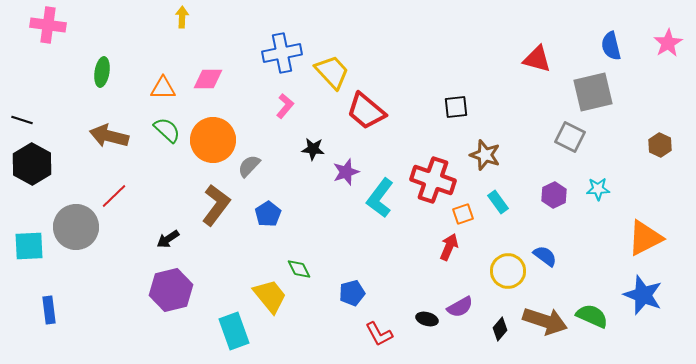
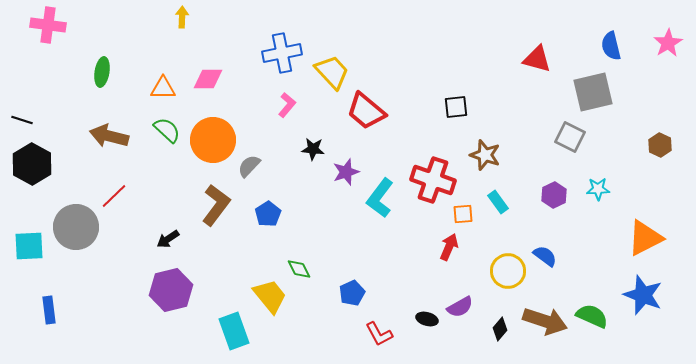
pink L-shape at (285, 106): moved 2 px right, 1 px up
orange square at (463, 214): rotated 15 degrees clockwise
blue pentagon at (352, 293): rotated 10 degrees counterclockwise
